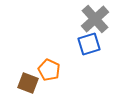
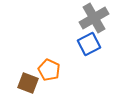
gray cross: moved 1 px left, 1 px up; rotated 12 degrees clockwise
blue square: rotated 10 degrees counterclockwise
